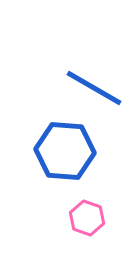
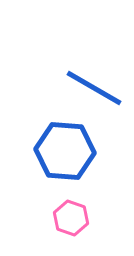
pink hexagon: moved 16 px left
